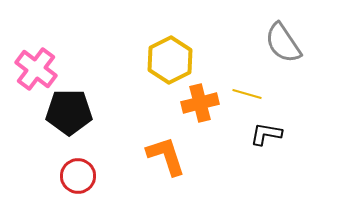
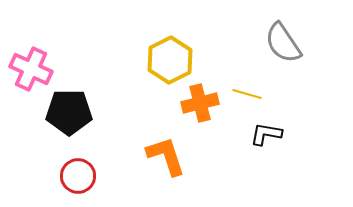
pink cross: moved 5 px left; rotated 12 degrees counterclockwise
